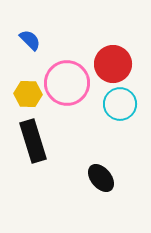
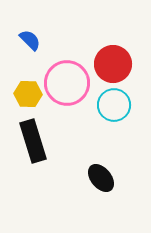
cyan circle: moved 6 px left, 1 px down
